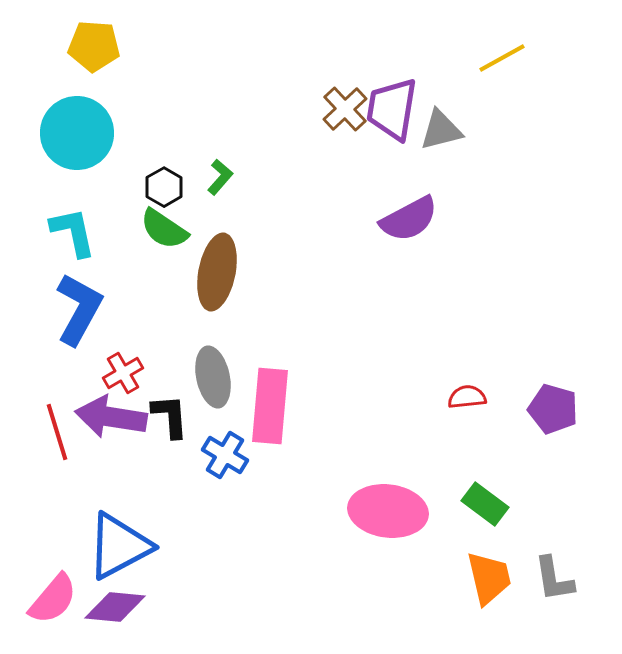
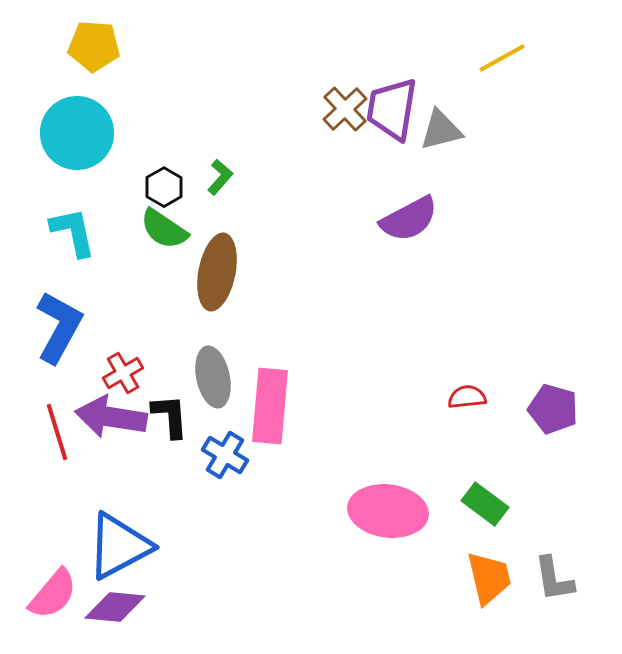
blue L-shape: moved 20 px left, 18 px down
pink semicircle: moved 5 px up
